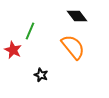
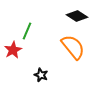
black diamond: rotated 20 degrees counterclockwise
green line: moved 3 px left
red star: rotated 18 degrees clockwise
